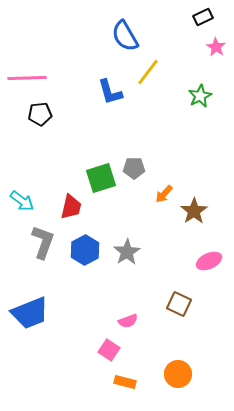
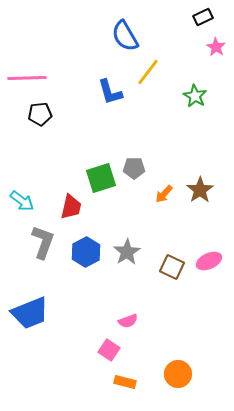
green star: moved 5 px left; rotated 15 degrees counterclockwise
brown star: moved 6 px right, 21 px up
blue hexagon: moved 1 px right, 2 px down
brown square: moved 7 px left, 37 px up
